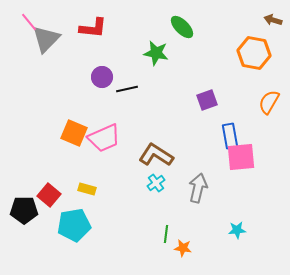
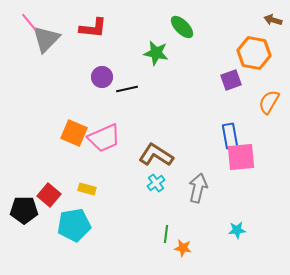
purple square: moved 24 px right, 20 px up
